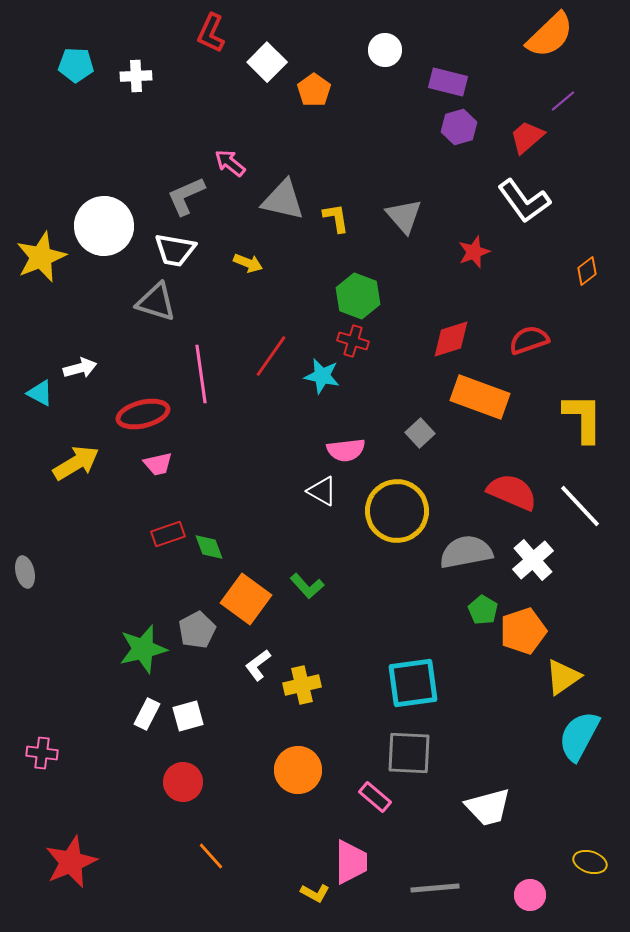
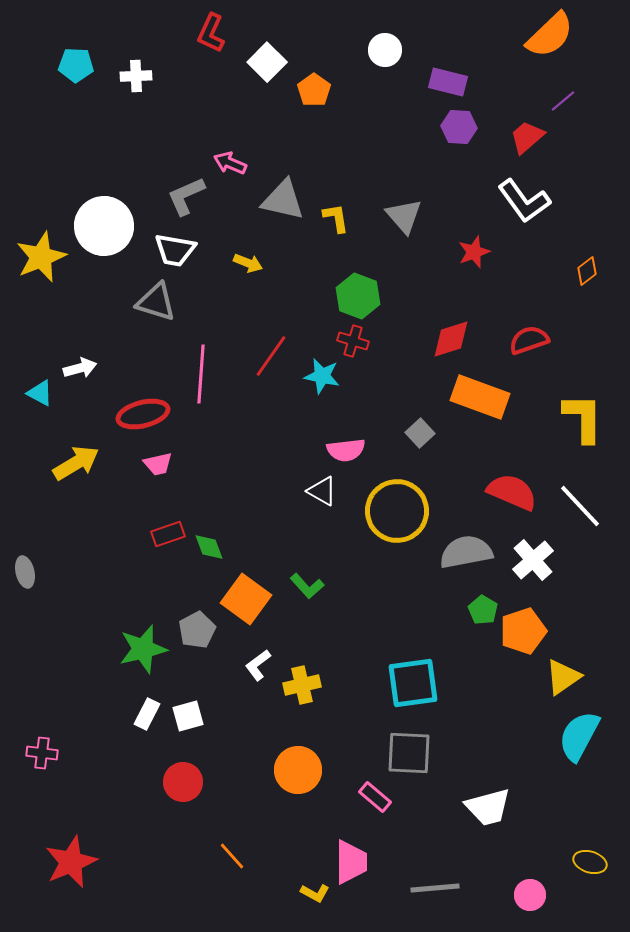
purple hexagon at (459, 127): rotated 20 degrees clockwise
pink arrow at (230, 163): rotated 16 degrees counterclockwise
pink line at (201, 374): rotated 12 degrees clockwise
orange line at (211, 856): moved 21 px right
